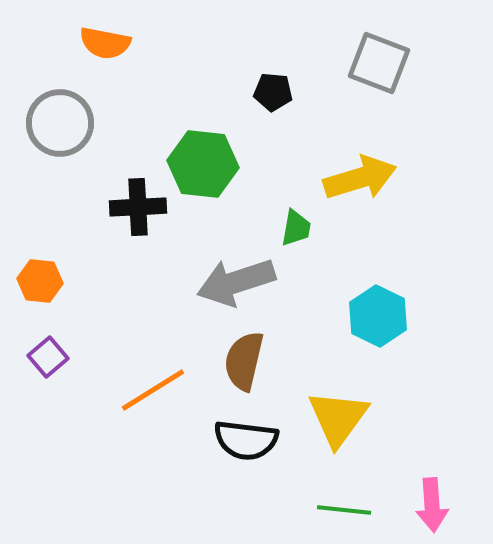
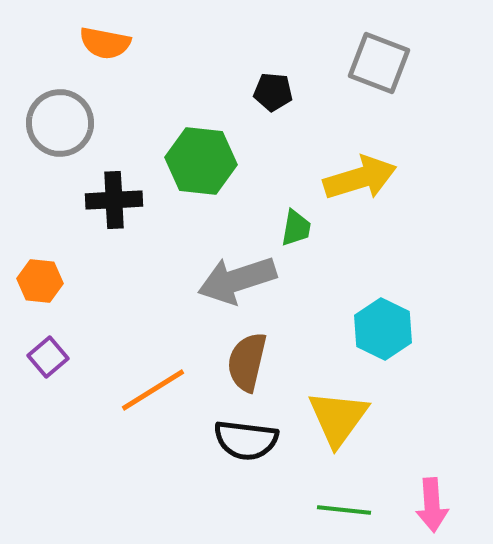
green hexagon: moved 2 px left, 3 px up
black cross: moved 24 px left, 7 px up
gray arrow: moved 1 px right, 2 px up
cyan hexagon: moved 5 px right, 13 px down
brown semicircle: moved 3 px right, 1 px down
